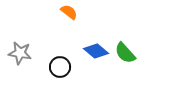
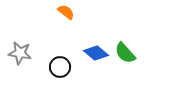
orange semicircle: moved 3 px left
blue diamond: moved 2 px down
